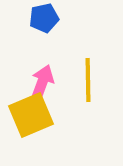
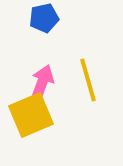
yellow line: rotated 15 degrees counterclockwise
